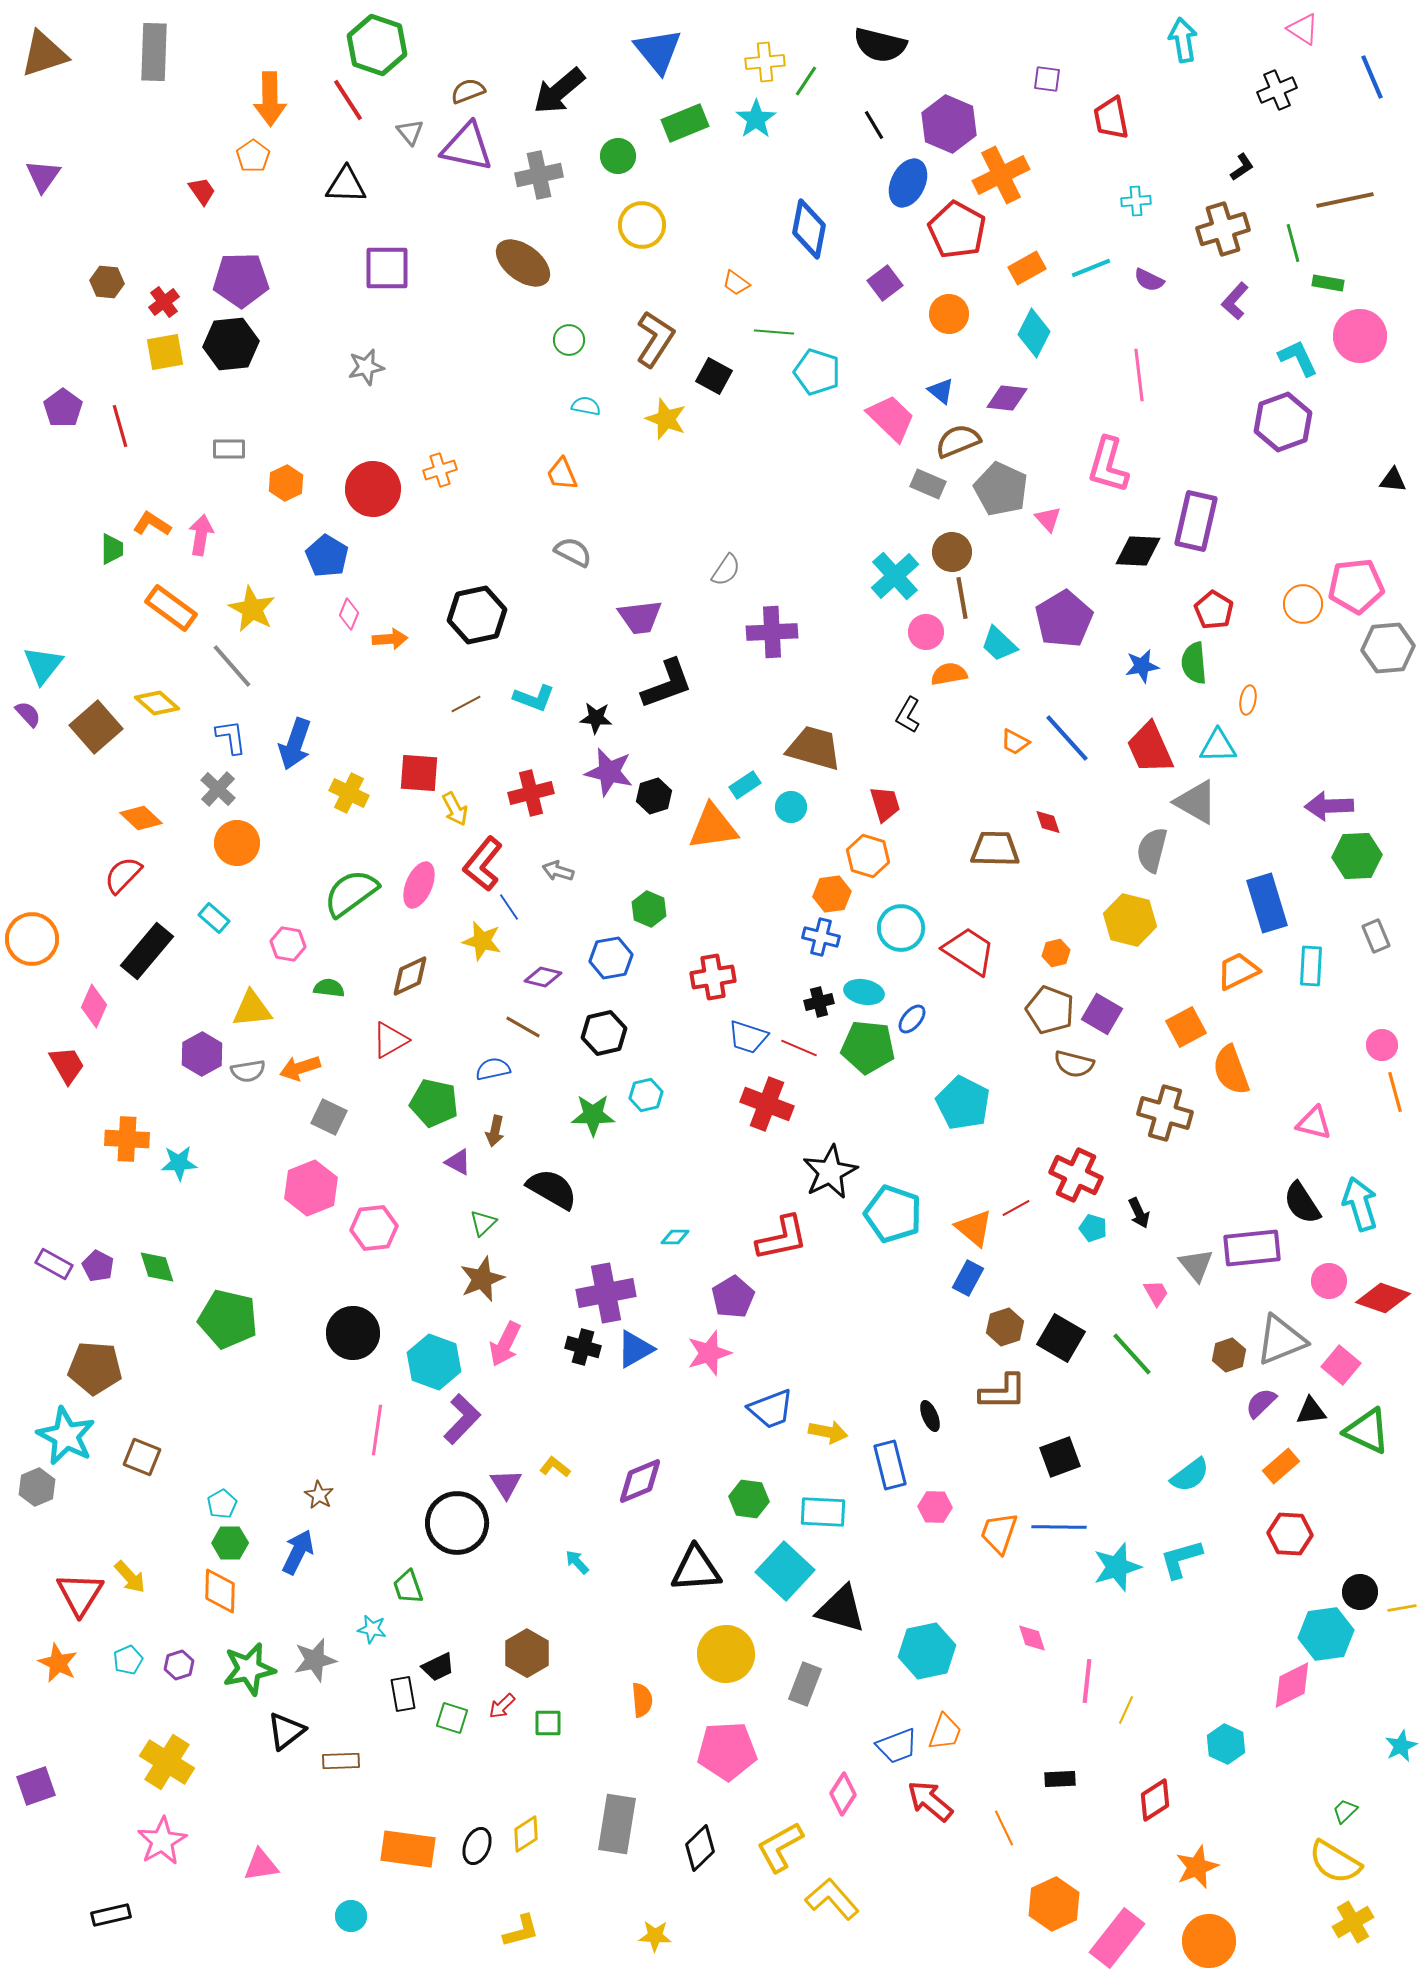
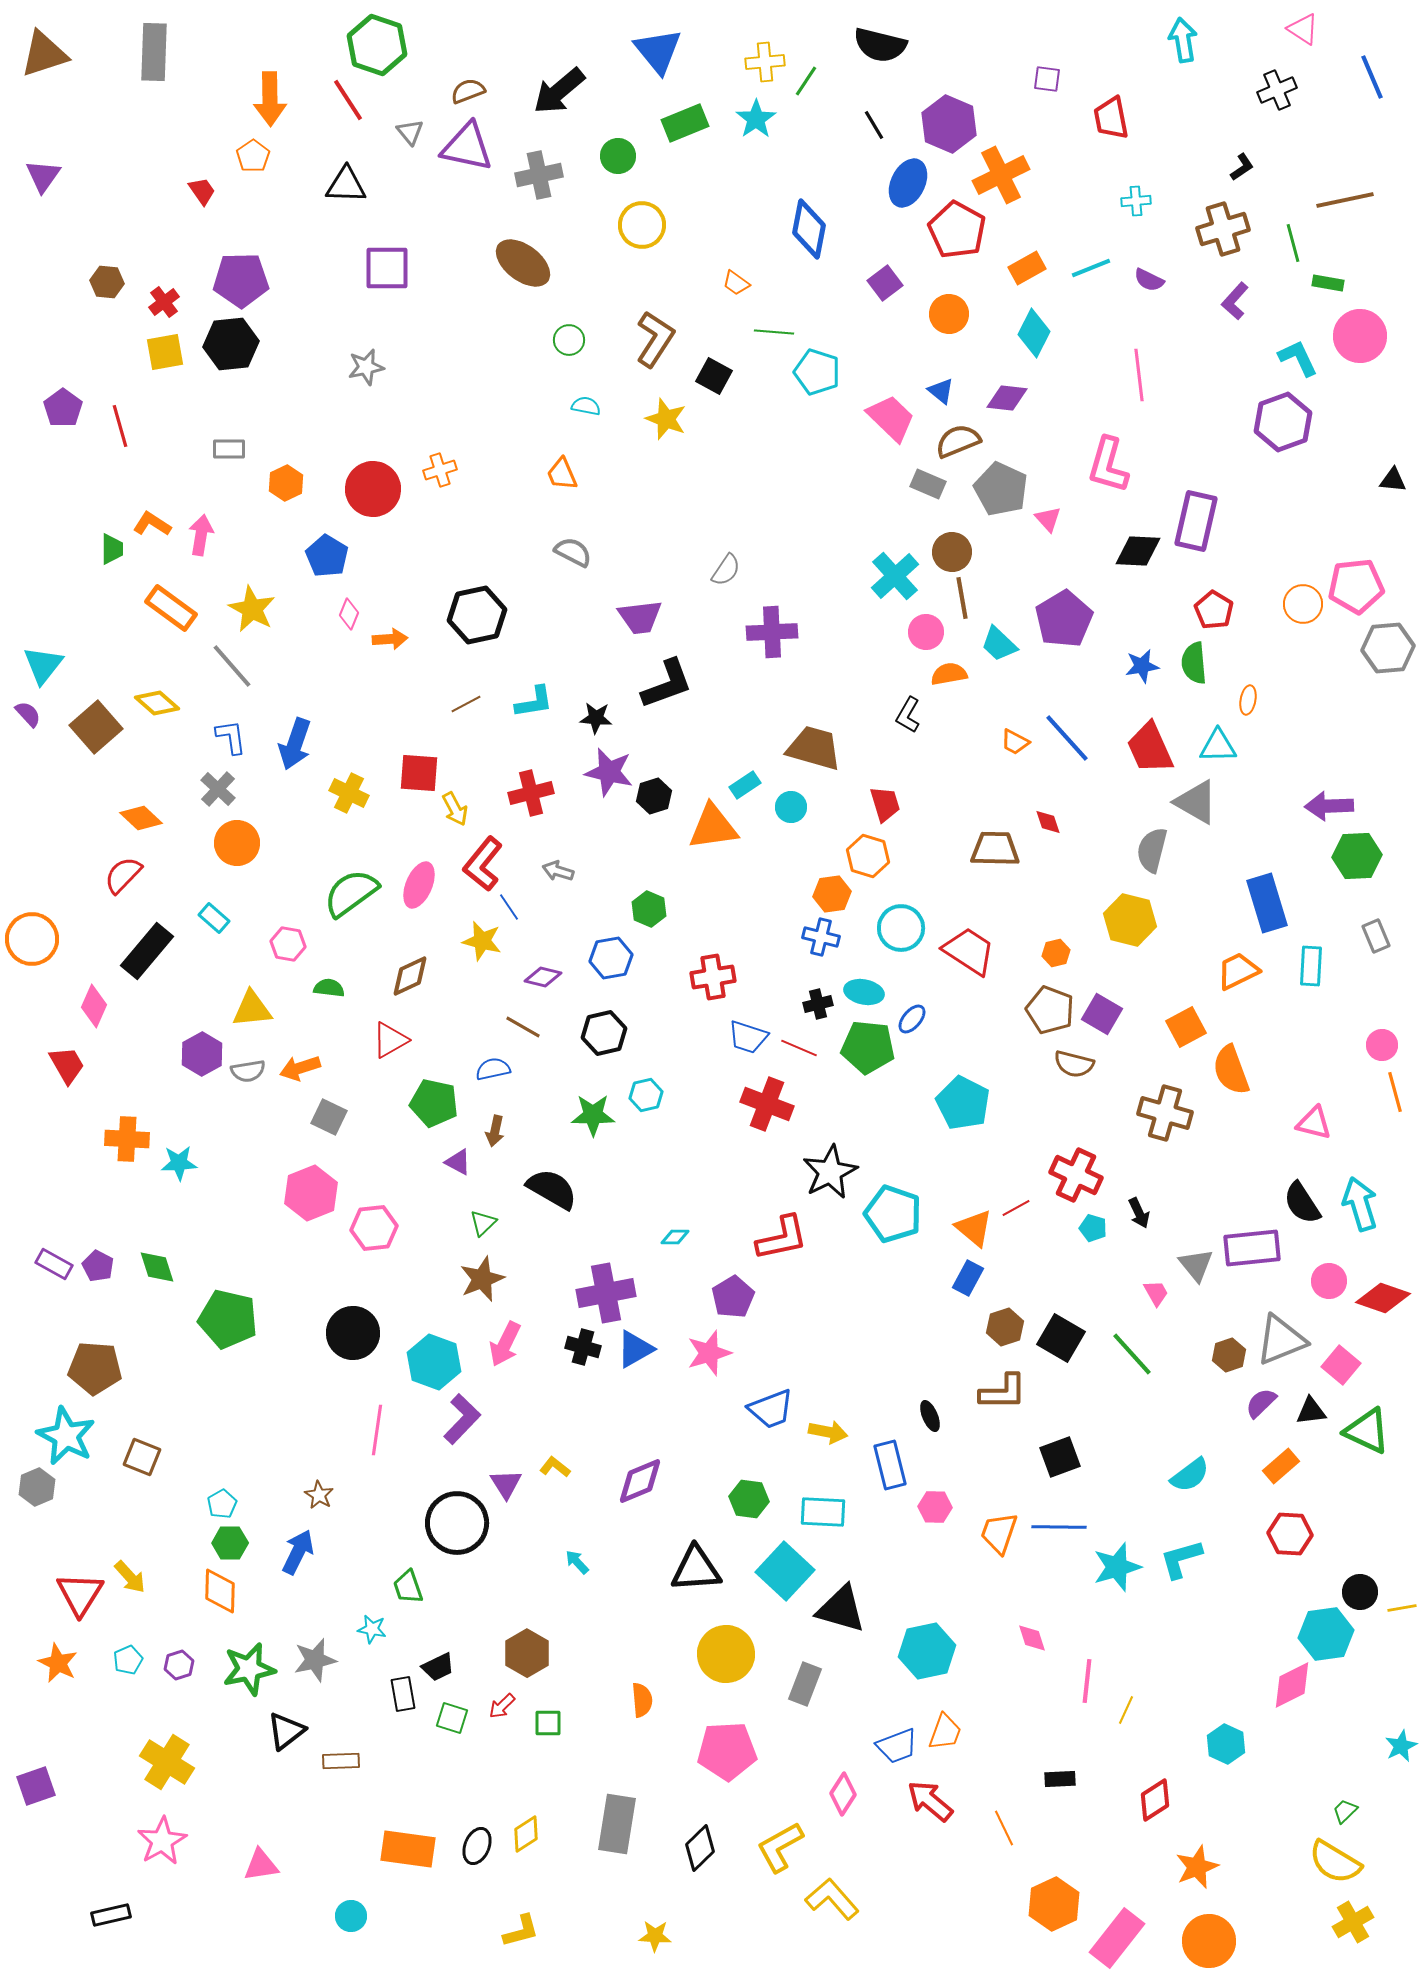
cyan L-shape at (534, 698): moved 4 px down; rotated 30 degrees counterclockwise
black cross at (819, 1002): moved 1 px left, 2 px down
pink hexagon at (311, 1188): moved 5 px down
